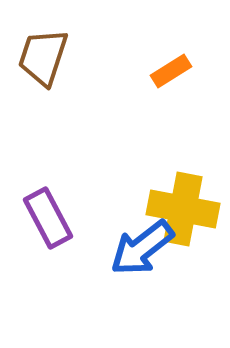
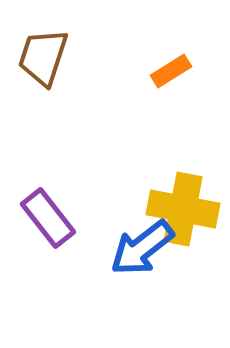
purple rectangle: rotated 10 degrees counterclockwise
